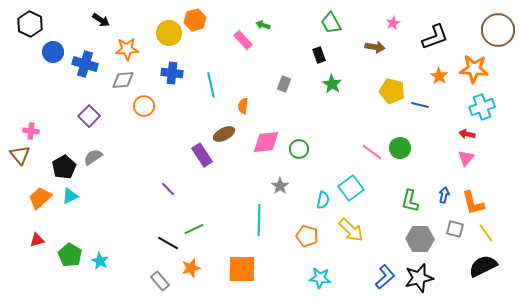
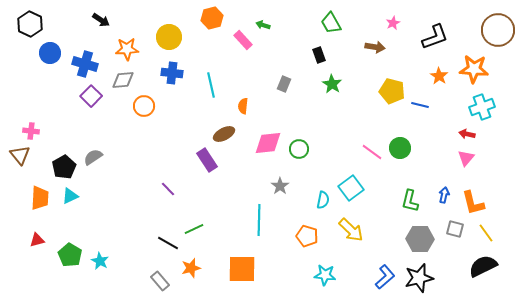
orange hexagon at (195, 20): moved 17 px right, 2 px up
yellow circle at (169, 33): moved 4 px down
blue circle at (53, 52): moved 3 px left, 1 px down
purple square at (89, 116): moved 2 px right, 20 px up
pink diamond at (266, 142): moved 2 px right, 1 px down
purple rectangle at (202, 155): moved 5 px right, 5 px down
orange trapezoid at (40, 198): rotated 135 degrees clockwise
cyan star at (320, 278): moved 5 px right, 3 px up
